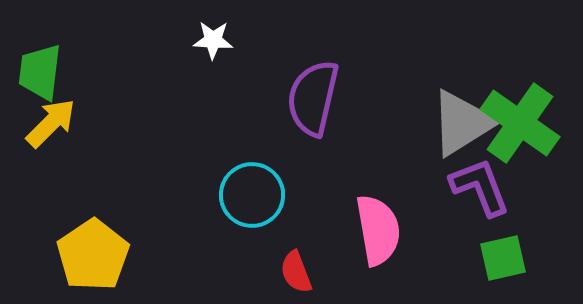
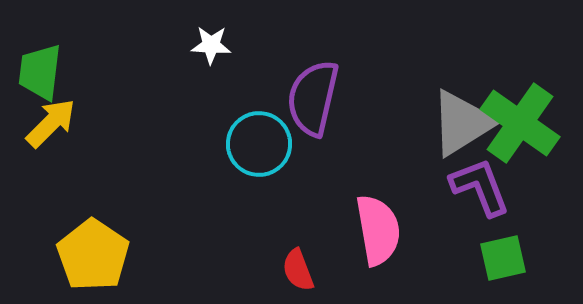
white star: moved 2 px left, 5 px down
cyan circle: moved 7 px right, 51 px up
yellow pentagon: rotated 4 degrees counterclockwise
red semicircle: moved 2 px right, 2 px up
